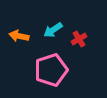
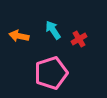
cyan arrow: rotated 90 degrees clockwise
pink pentagon: moved 3 px down
